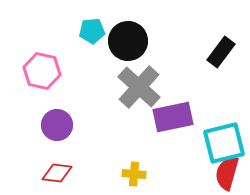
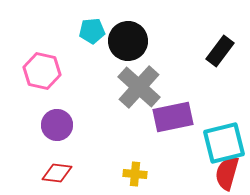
black rectangle: moved 1 px left, 1 px up
yellow cross: moved 1 px right
